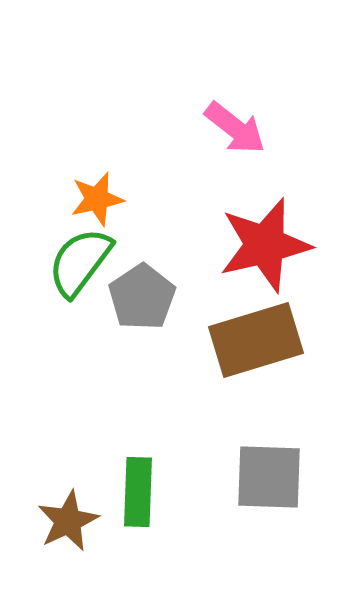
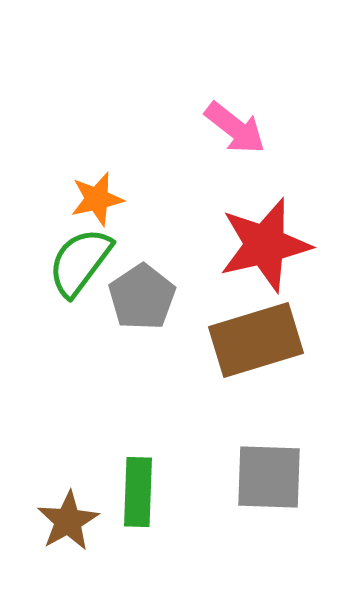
brown star: rotated 4 degrees counterclockwise
